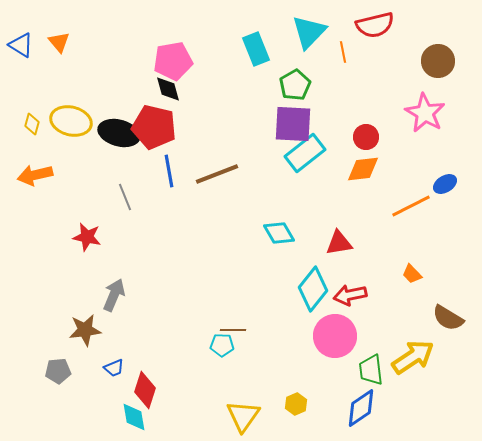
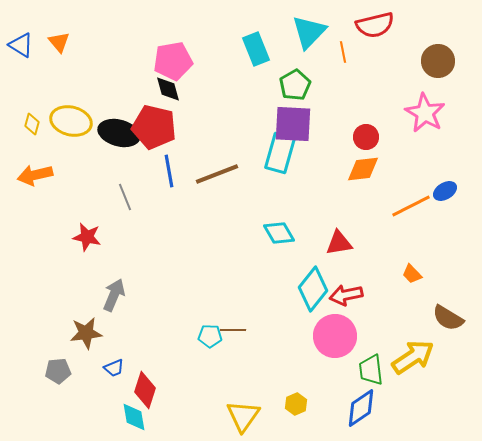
cyan rectangle at (305, 153): moved 25 px left; rotated 36 degrees counterclockwise
blue ellipse at (445, 184): moved 7 px down
red arrow at (350, 295): moved 4 px left
brown star at (85, 330): moved 1 px right, 3 px down
cyan pentagon at (222, 345): moved 12 px left, 9 px up
